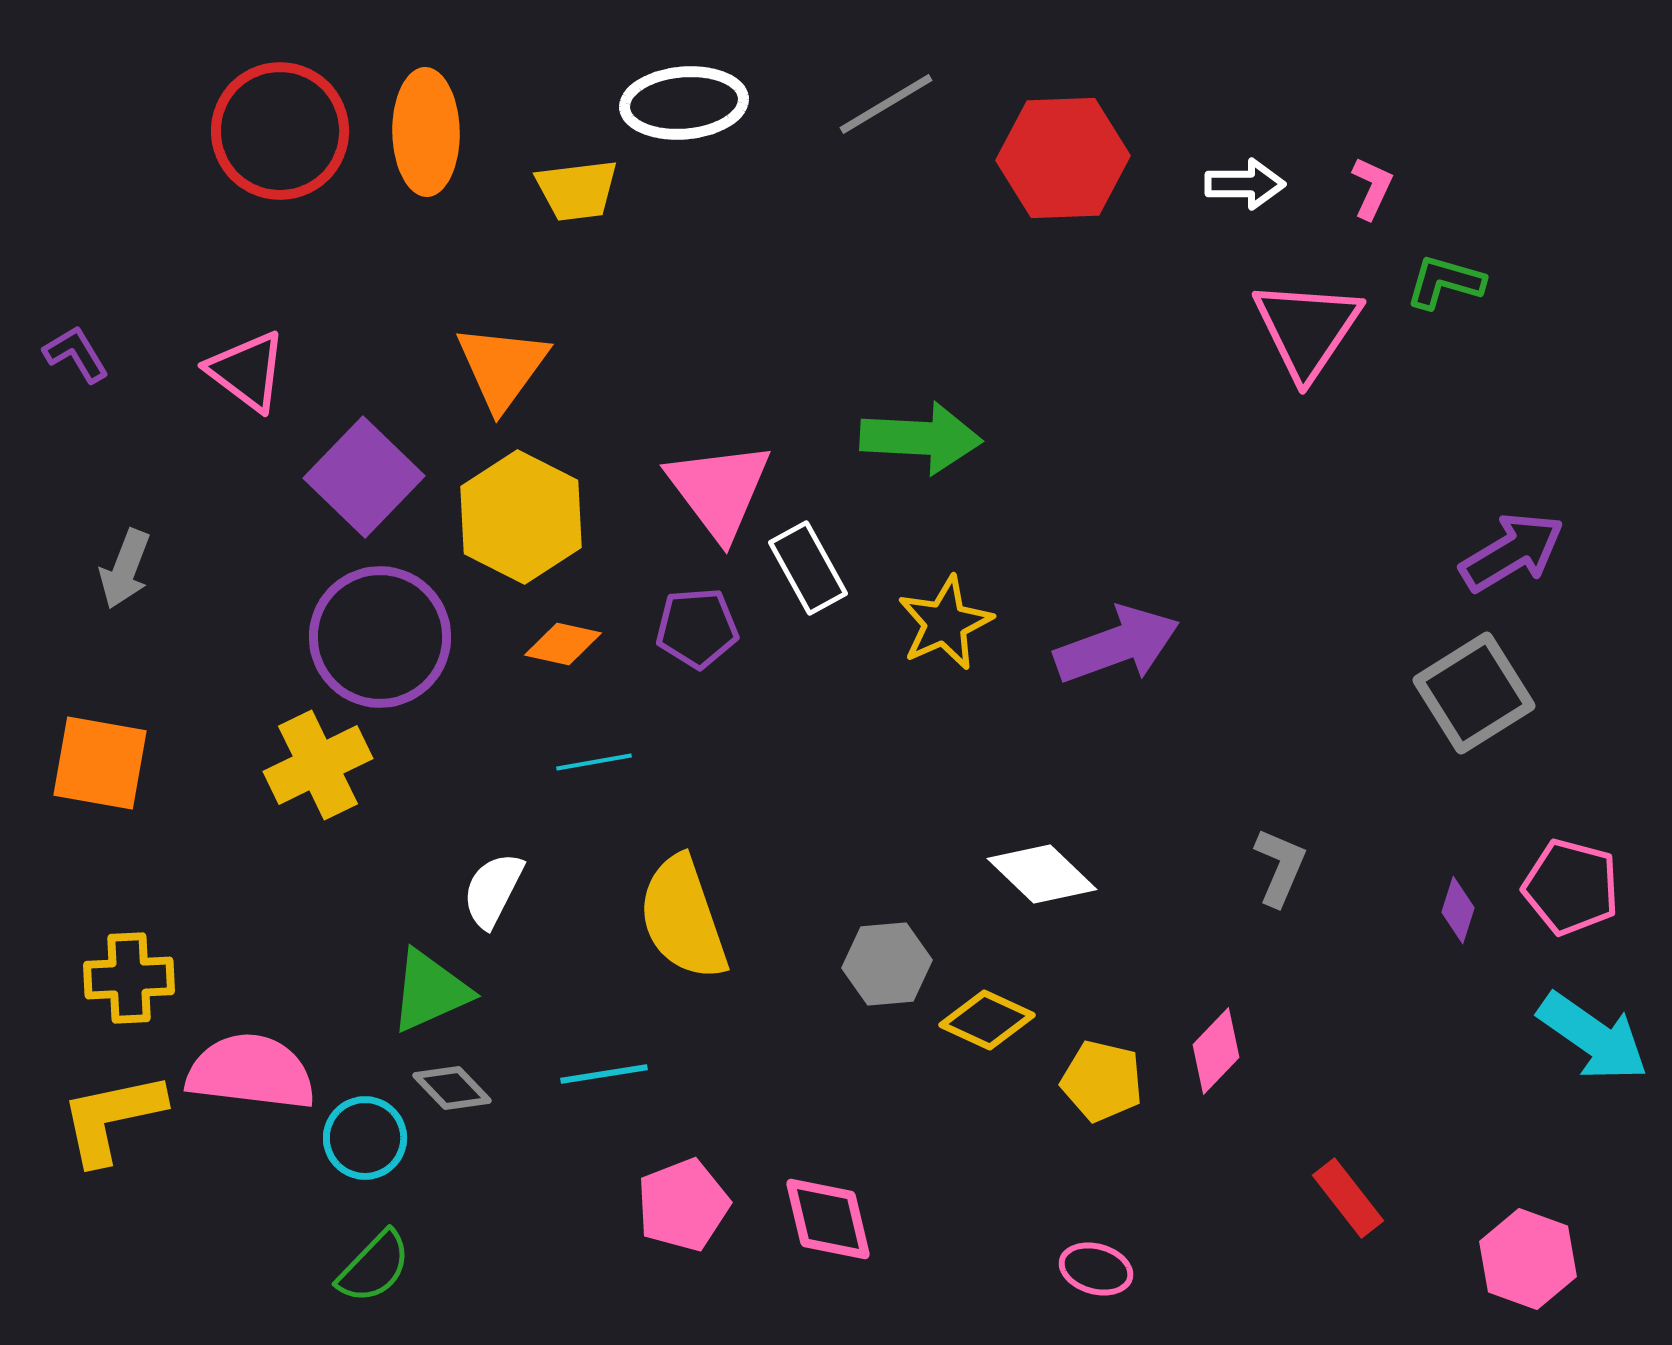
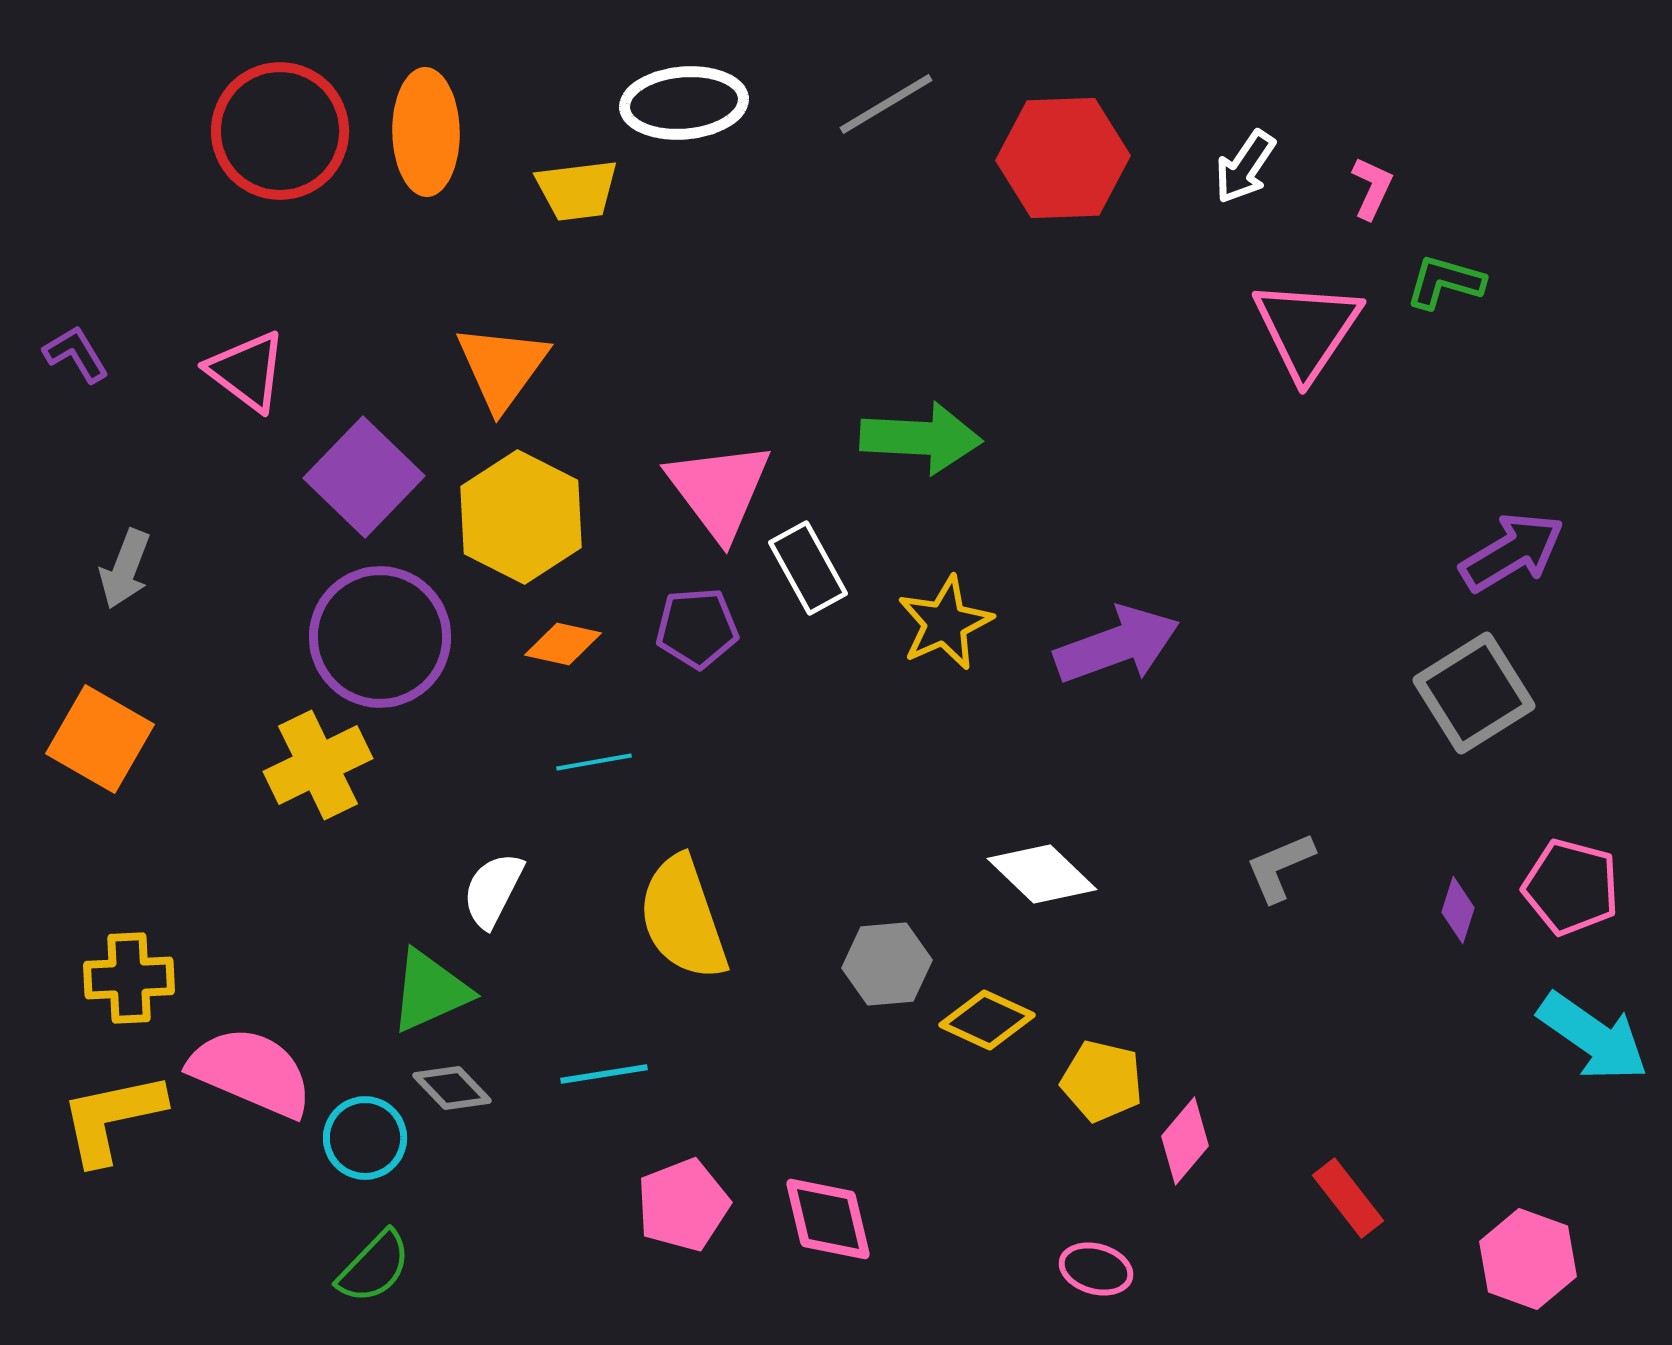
white arrow at (1245, 184): moved 17 px up; rotated 124 degrees clockwise
orange square at (100, 763): moved 24 px up; rotated 20 degrees clockwise
gray L-shape at (1280, 867): rotated 136 degrees counterclockwise
pink diamond at (1216, 1051): moved 31 px left, 90 px down; rotated 4 degrees counterclockwise
pink semicircle at (251, 1072): rotated 16 degrees clockwise
